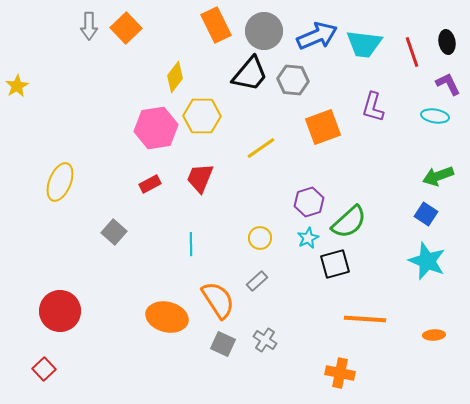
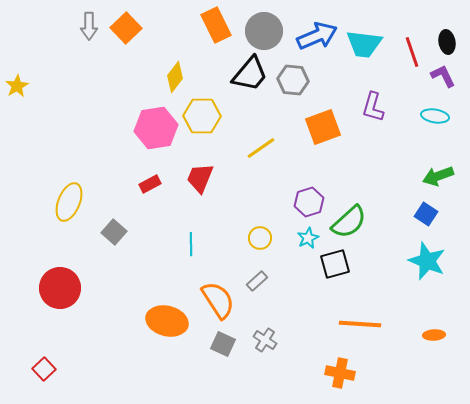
purple L-shape at (448, 84): moved 5 px left, 8 px up
yellow ellipse at (60, 182): moved 9 px right, 20 px down
red circle at (60, 311): moved 23 px up
orange ellipse at (167, 317): moved 4 px down
orange line at (365, 319): moved 5 px left, 5 px down
